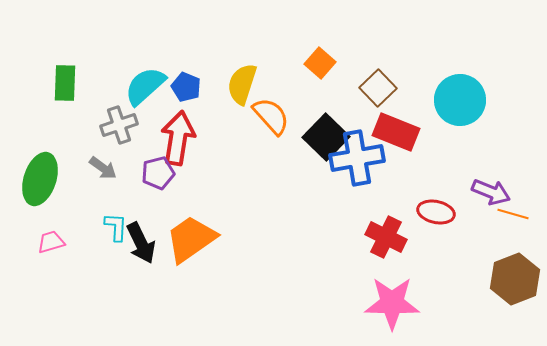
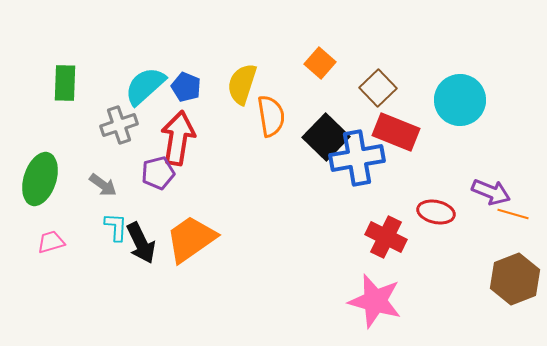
orange semicircle: rotated 33 degrees clockwise
gray arrow: moved 17 px down
pink star: moved 17 px left, 2 px up; rotated 14 degrees clockwise
